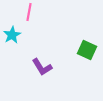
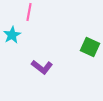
green square: moved 3 px right, 3 px up
purple L-shape: rotated 20 degrees counterclockwise
